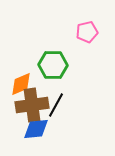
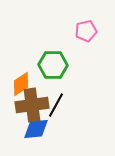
pink pentagon: moved 1 px left, 1 px up
orange diamond: rotated 10 degrees counterclockwise
